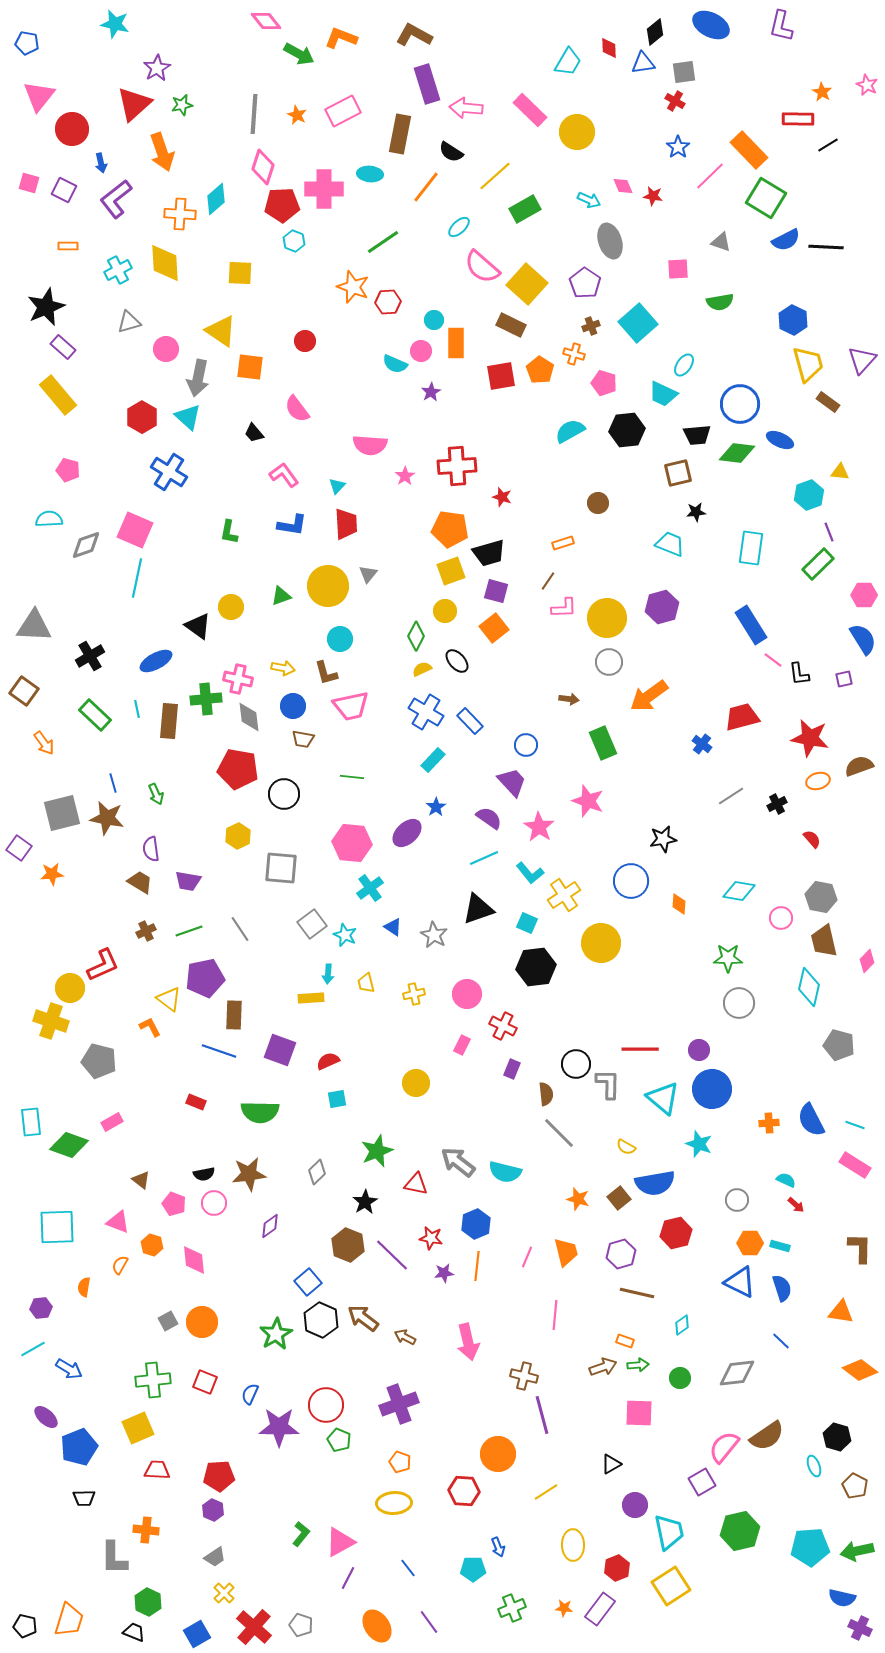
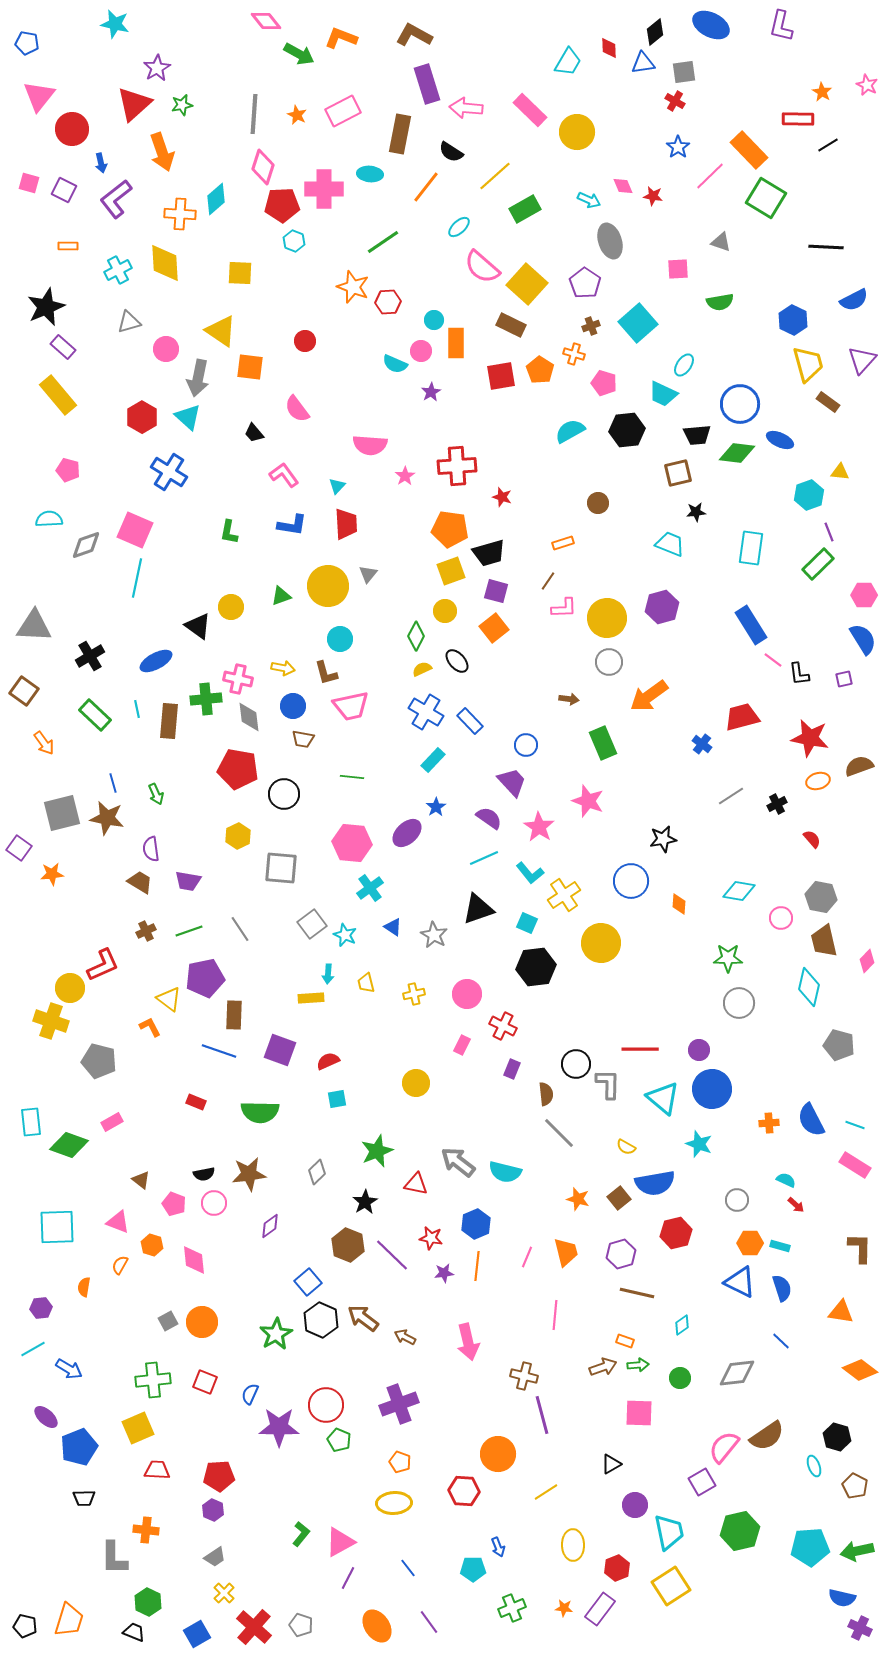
blue semicircle at (786, 240): moved 68 px right, 60 px down
